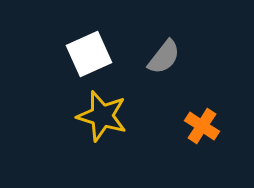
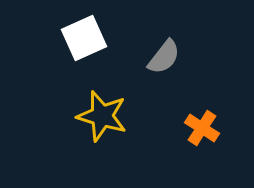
white square: moved 5 px left, 16 px up
orange cross: moved 2 px down
